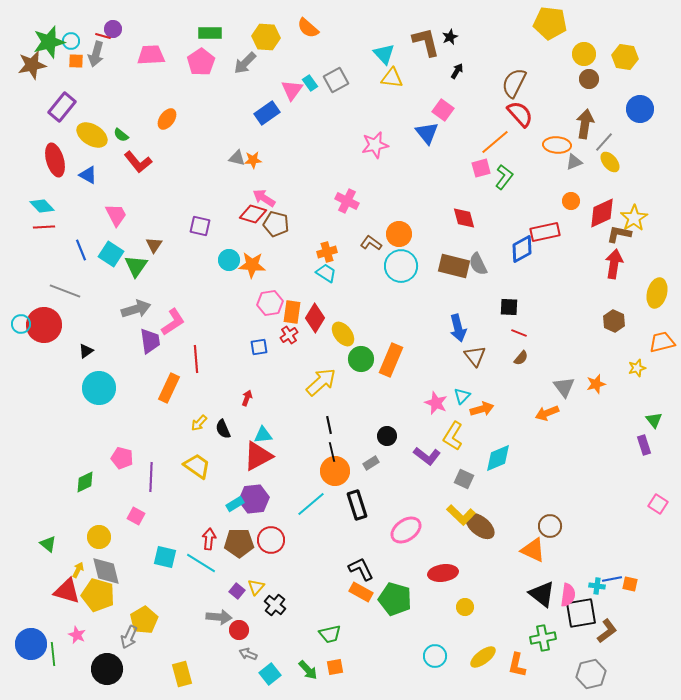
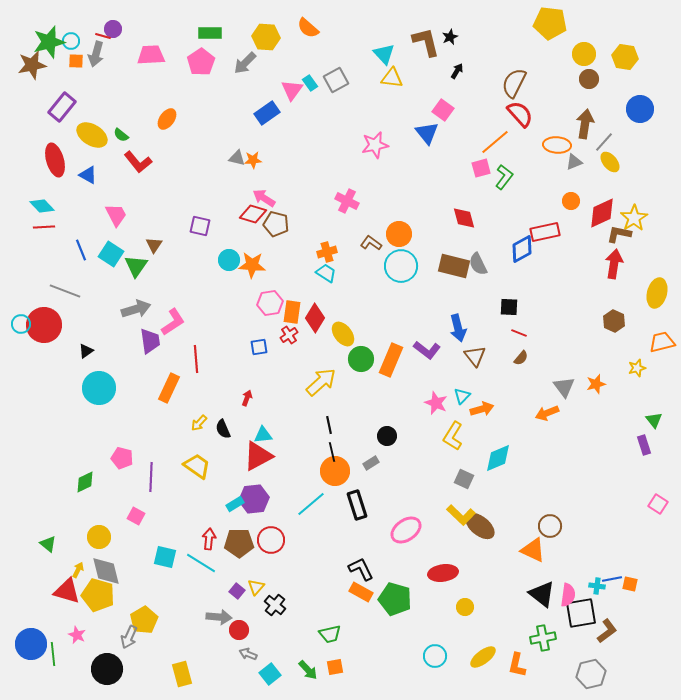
purple L-shape at (427, 456): moved 106 px up
